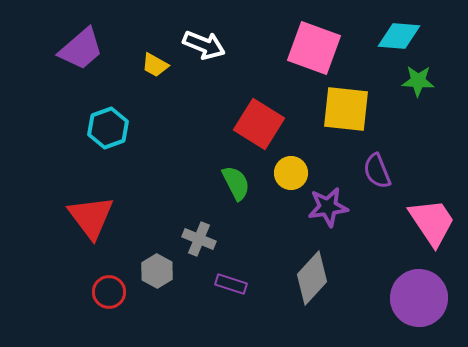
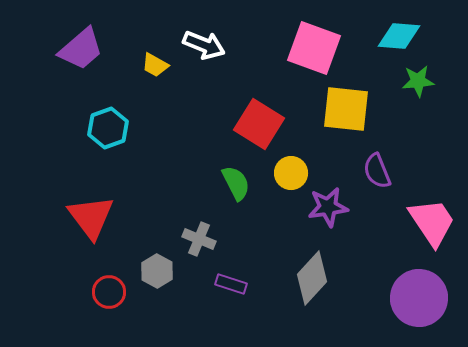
green star: rotated 8 degrees counterclockwise
